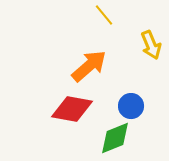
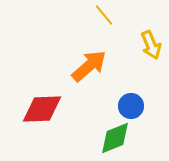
red diamond: moved 30 px left; rotated 12 degrees counterclockwise
